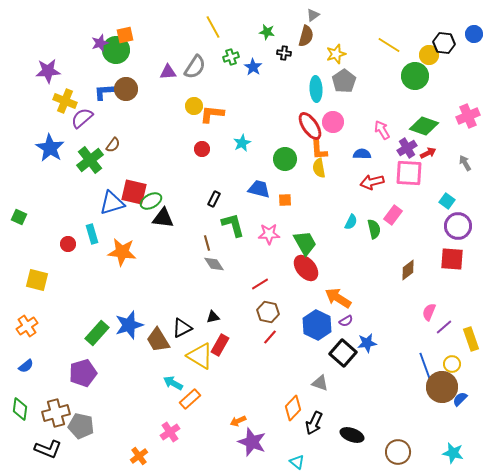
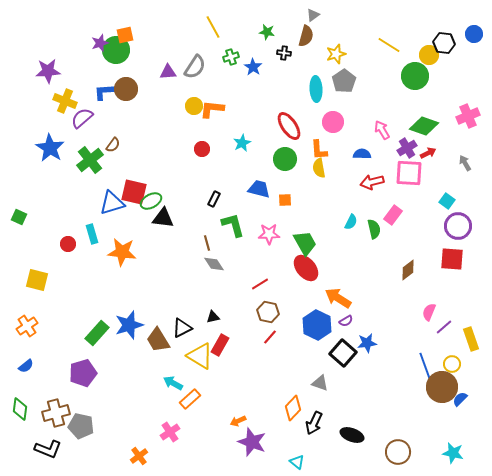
orange L-shape at (212, 114): moved 5 px up
red ellipse at (310, 126): moved 21 px left
